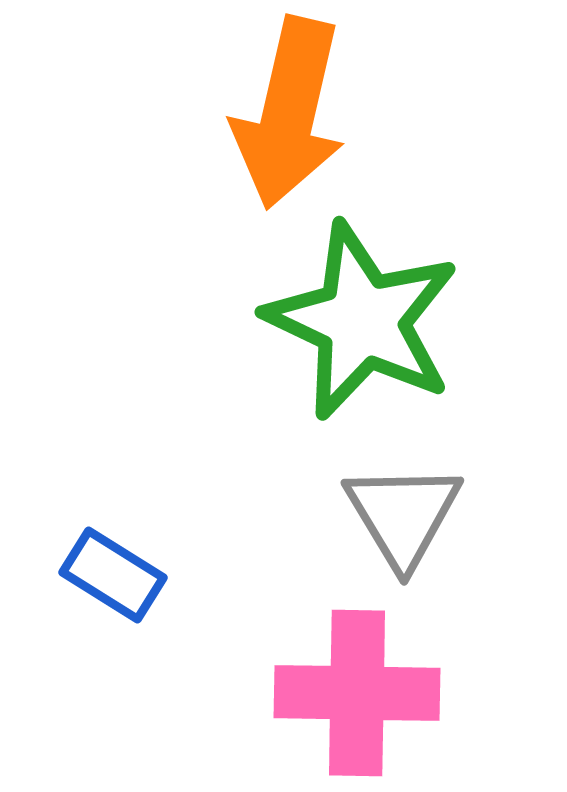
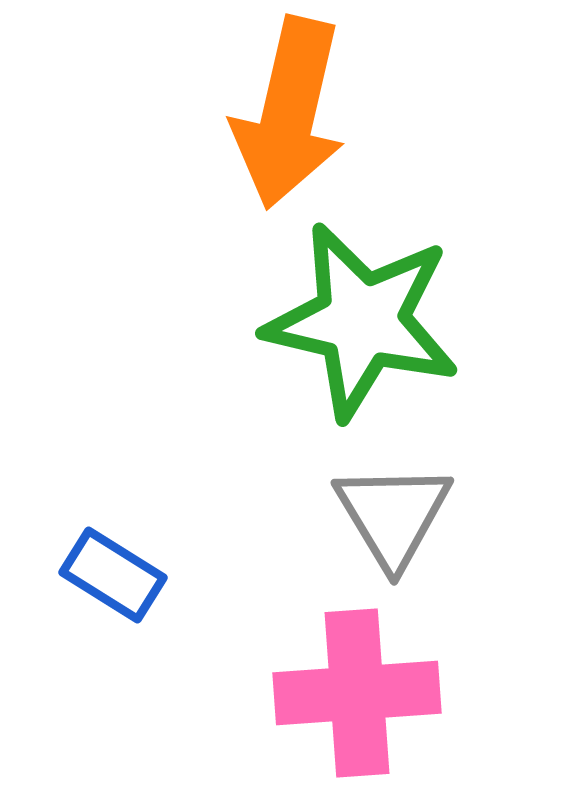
green star: rotated 12 degrees counterclockwise
gray triangle: moved 10 px left
pink cross: rotated 5 degrees counterclockwise
